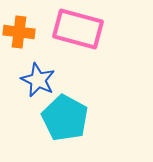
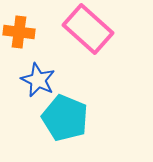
pink rectangle: moved 10 px right; rotated 27 degrees clockwise
cyan pentagon: rotated 6 degrees counterclockwise
